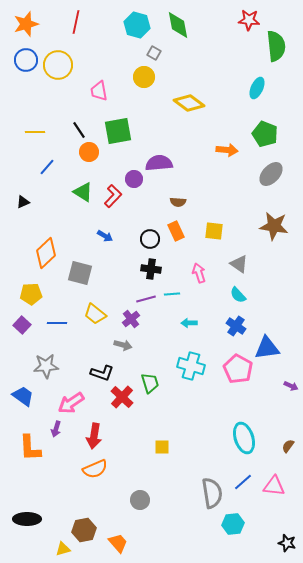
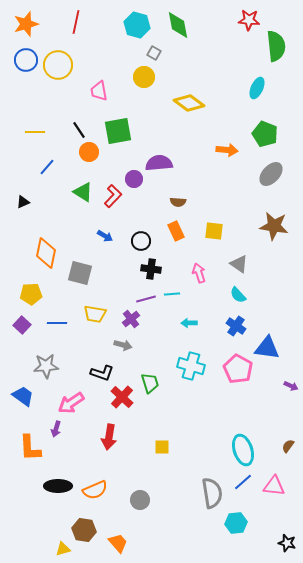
black circle at (150, 239): moved 9 px left, 2 px down
orange diamond at (46, 253): rotated 36 degrees counterclockwise
yellow trapezoid at (95, 314): rotated 30 degrees counterclockwise
blue triangle at (267, 348): rotated 16 degrees clockwise
red arrow at (94, 436): moved 15 px right, 1 px down
cyan ellipse at (244, 438): moved 1 px left, 12 px down
orange semicircle at (95, 469): moved 21 px down
black ellipse at (27, 519): moved 31 px right, 33 px up
cyan hexagon at (233, 524): moved 3 px right, 1 px up
brown hexagon at (84, 530): rotated 20 degrees clockwise
